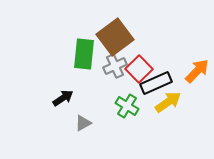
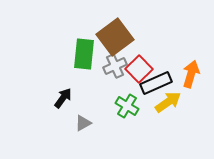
orange arrow: moved 6 px left, 3 px down; rotated 28 degrees counterclockwise
black arrow: rotated 20 degrees counterclockwise
